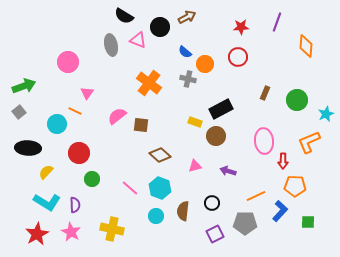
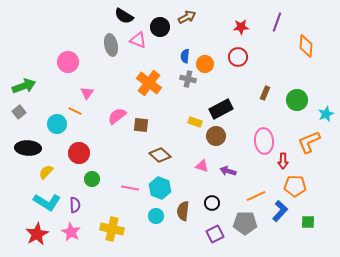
blue semicircle at (185, 52): moved 4 px down; rotated 56 degrees clockwise
pink triangle at (195, 166): moved 7 px right; rotated 32 degrees clockwise
pink line at (130, 188): rotated 30 degrees counterclockwise
